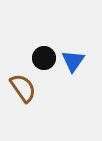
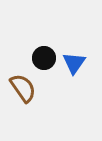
blue triangle: moved 1 px right, 2 px down
